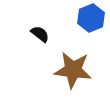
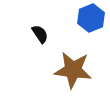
black semicircle: rotated 18 degrees clockwise
